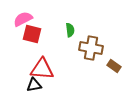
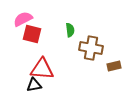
brown rectangle: rotated 48 degrees counterclockwise
